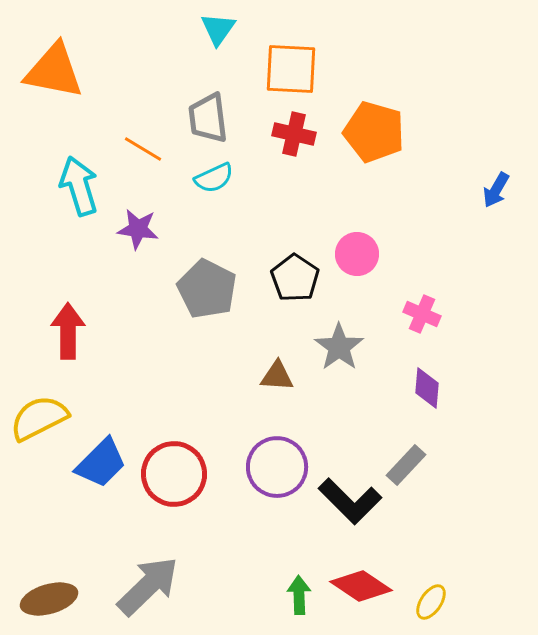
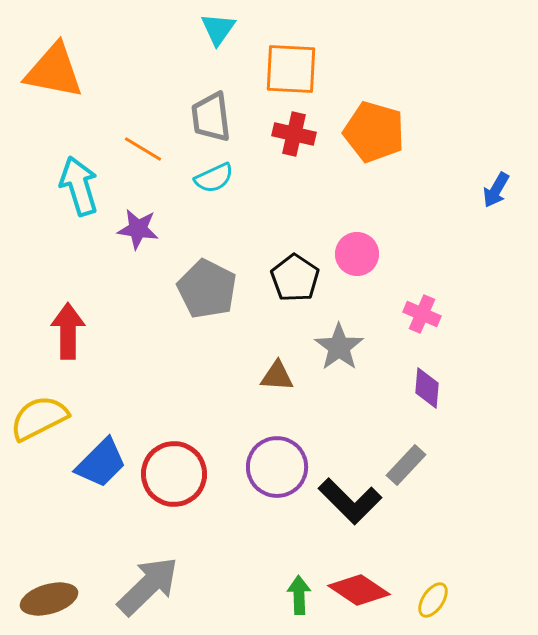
gray trapezoid: moved 3 px right, 1 px up
red diamond: moved 2 px left, 4 px down
yellow ellipse: moved 2 px right, 2 px up
